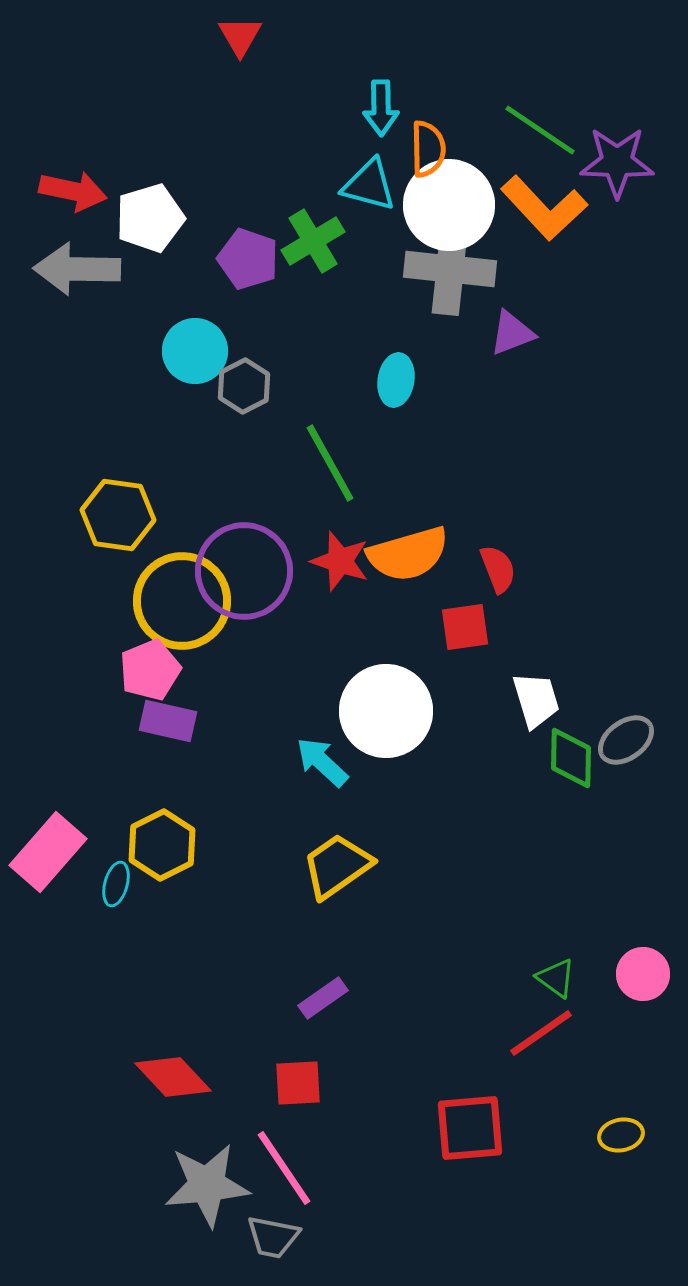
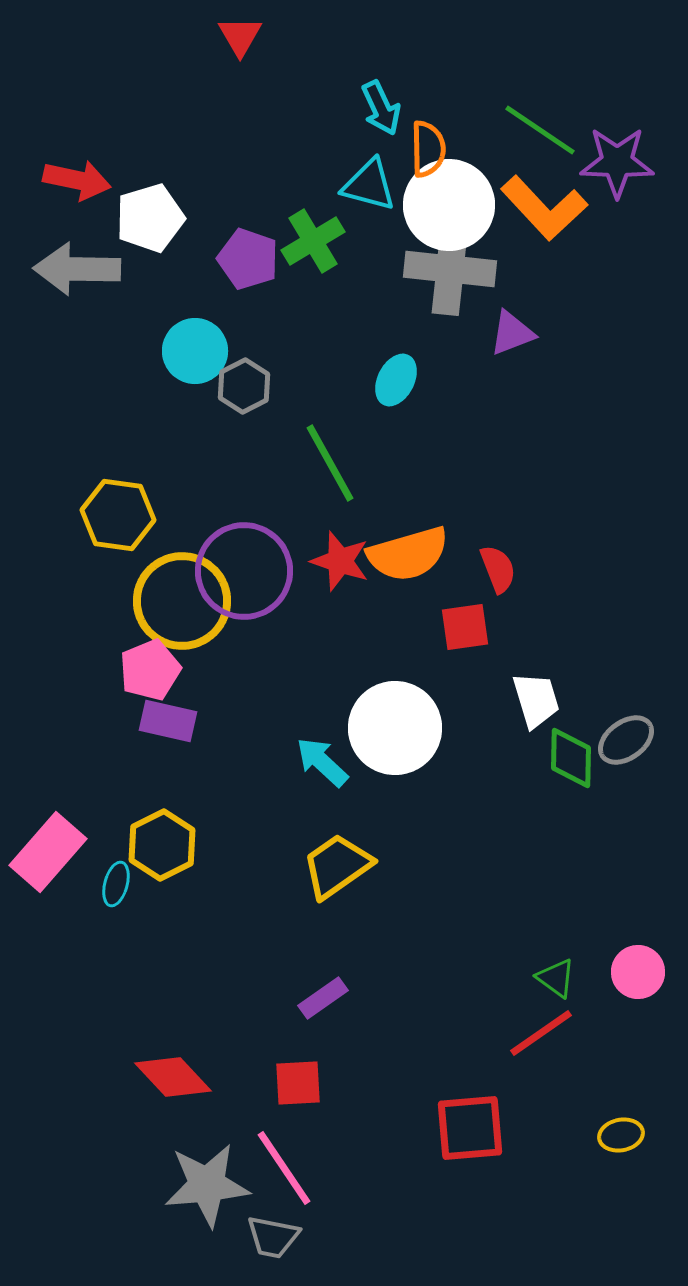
cyan arrow at (381, 108): rotated 24 degrees counterclockwise
red arrow at (73, 191): moved 4 px right, 11 px up
cyan ellipse at (396, 380): rotated 18 degrees clockwise
white circle at (386, 711): moved 9 px right, 17 px down
pink circle at (643, 974): moved 5 px left, 2 px up
